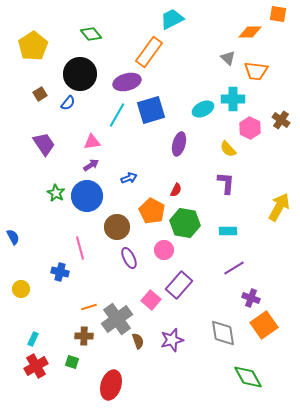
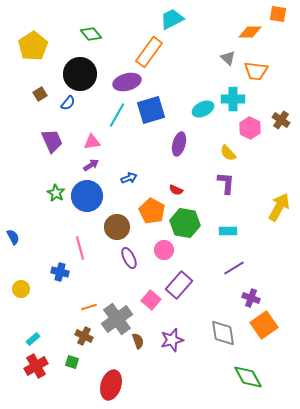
purple trapezoid at (44, 144): moved 8 px right, 3 px up; rotated 10 degrees clockwise
yellow semicircle at (228, 149): moved 4 px down
red semicircle at (176, 190): rotated 88 degrees clockwise
brown cross at (84, 336): rotated 24 degrees clockwise
cyan rectangle at (33, 339): rotated 24 degrees clockwise
